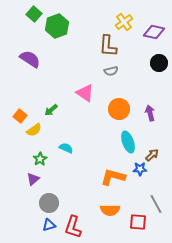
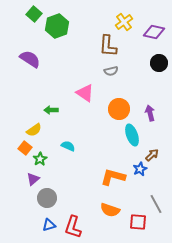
green arrow: rotated 40 degrees clockwise
orange square: moved 5 px right, 32 px down
cyan ellipse: moved 4 px right, 7 px up
cyan semicircle: moved 2 px right, 2 px up
blue star: rotated 24 degrees counterclockwise
gray circle: moved 2 px left, 5 px up
orange semicircle: rotated 18 degrees clockwise
